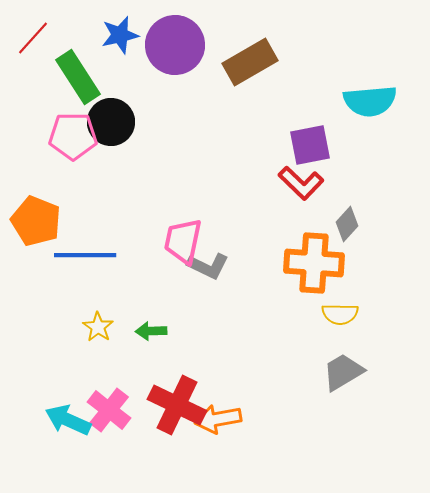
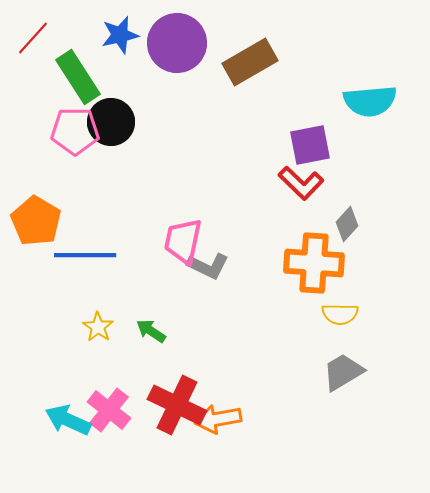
purple circle: moved 2 px right, 2 px up
pink pentagon: moved 2 px right, 5 px up
orange pentagon: rotated 9 degrees clockwise
green arrow: rotated 36 degrees clockwise
